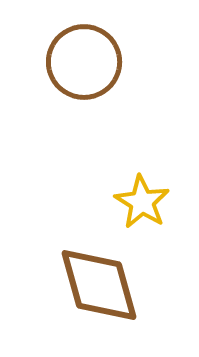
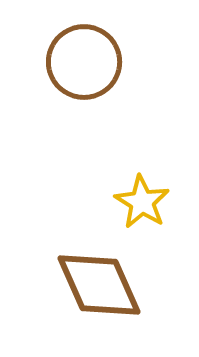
brown diamond: rotated 8 degrees counterclockwise
